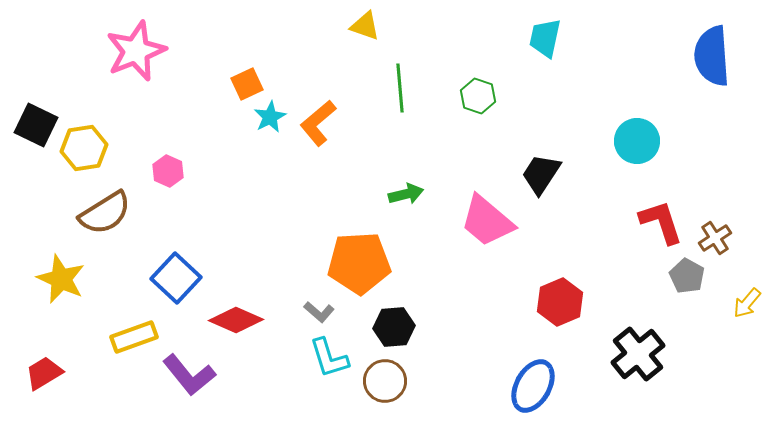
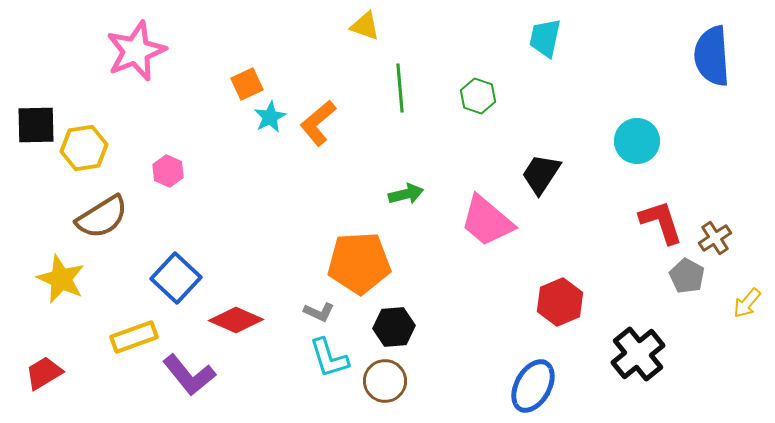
black square: rotated 27 degrees counterclockwise
brown semicircle: moved 3 px left, 4 px down
gray L-shape: rotated 16 degrees counterclockwise
